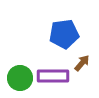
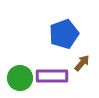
blue pentagon: rotated 12 degrees counterclockwise
purple rectangle: moved 1 px left
